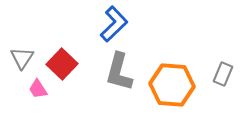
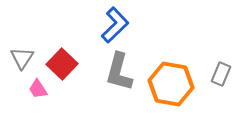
blue L-shape: moved 1 px right, 1 px down
gray rectangle: moved 2 px left
orange hexagon: moved 1 px left, 1 px up; rotated 6 degrees clockwise
